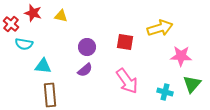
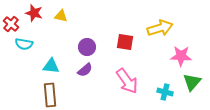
red star: moved 1 px right
cyan triangle: moved 8 px right
green triangle: moved 2 px up
